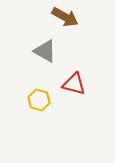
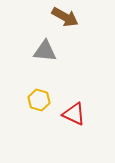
gray triangle: rotated 25 degrees counterclockwise
red triangle: moved 30 px down; rotated 10 degrees clockwise
